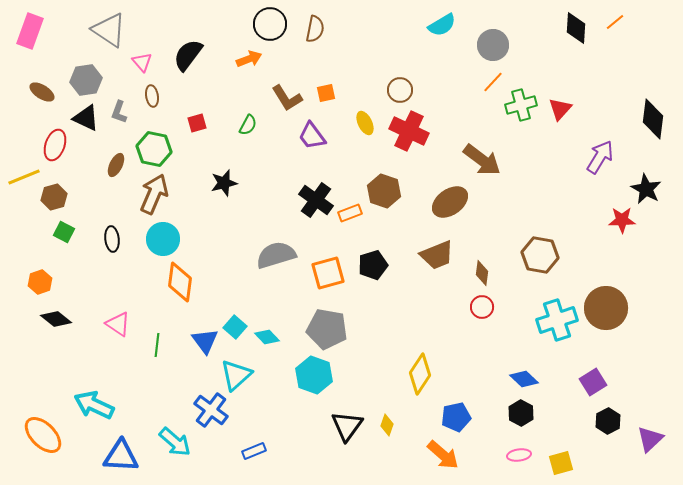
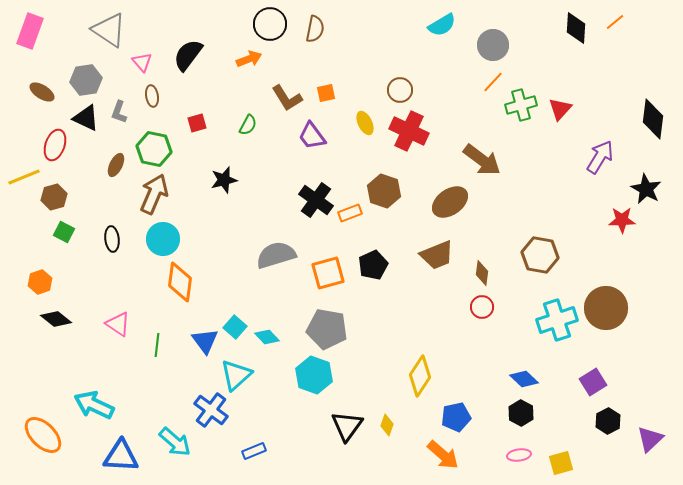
black star at (224, 183): moved 3 px up
black pentagon at (373, 265): rotated 8 degrees counterclockwise
yellow diamond at (420, 374): moved 2 px down
